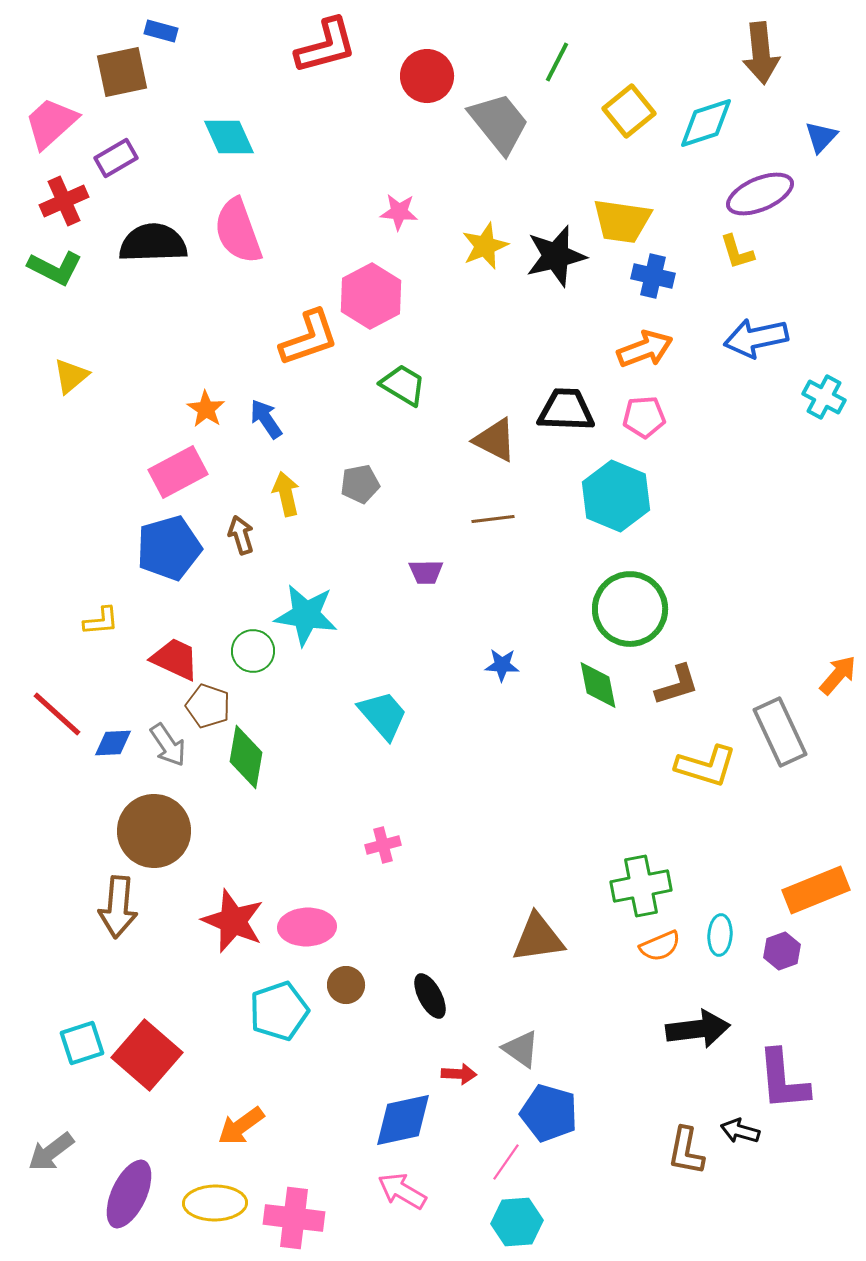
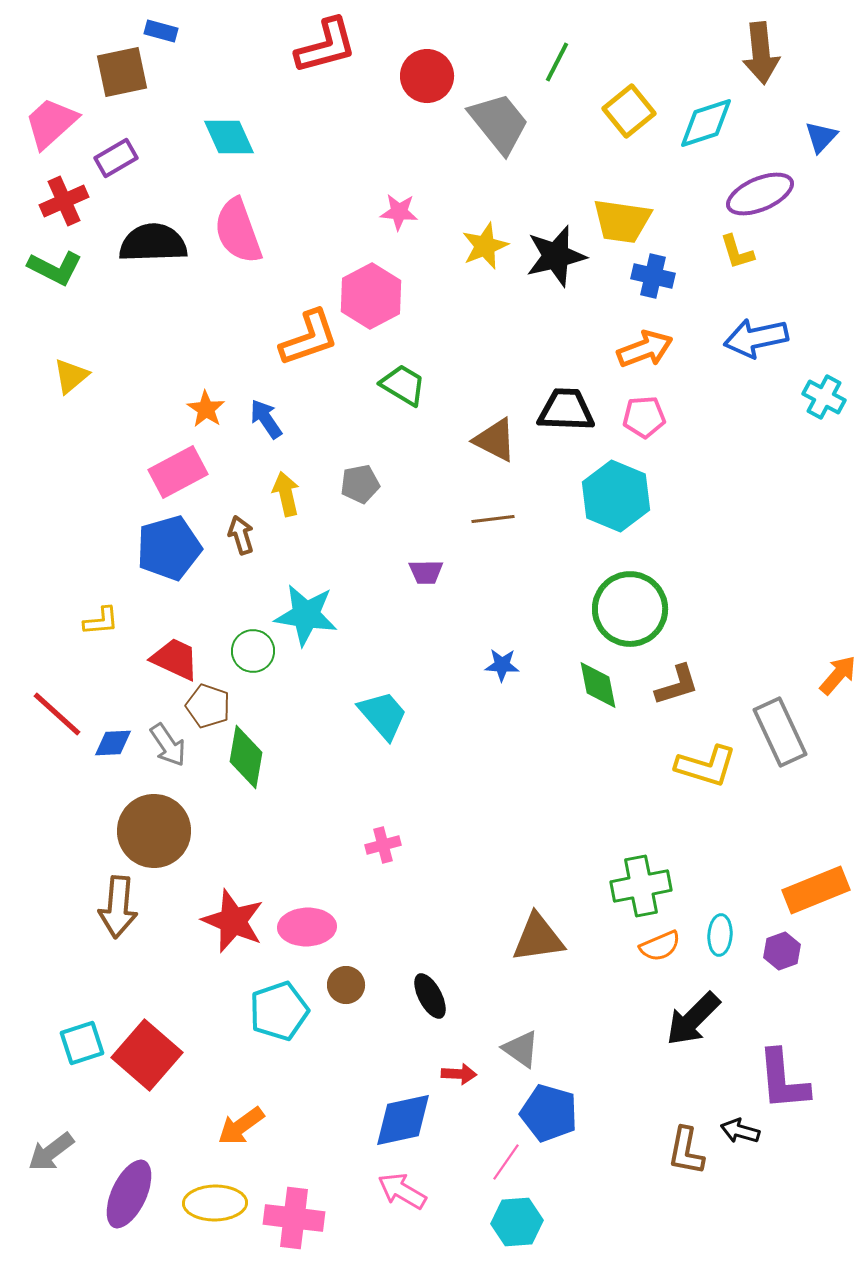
black arrow at (698, 1029): moved 5 px left, 10 px up; rotated 142 degrees clockwise
